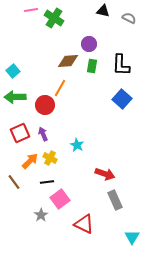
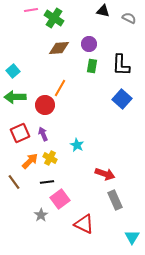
brown diamond: moved 9 px left, 13 px up
